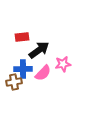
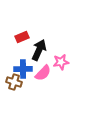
red rectangle: rotated 16 degrees counterclockwise
black arrow: rotated 30 degrees counterclockwise
pink star: moved 2 px left, 2 px up
brown cross: rotated 28 degrees clockwise
